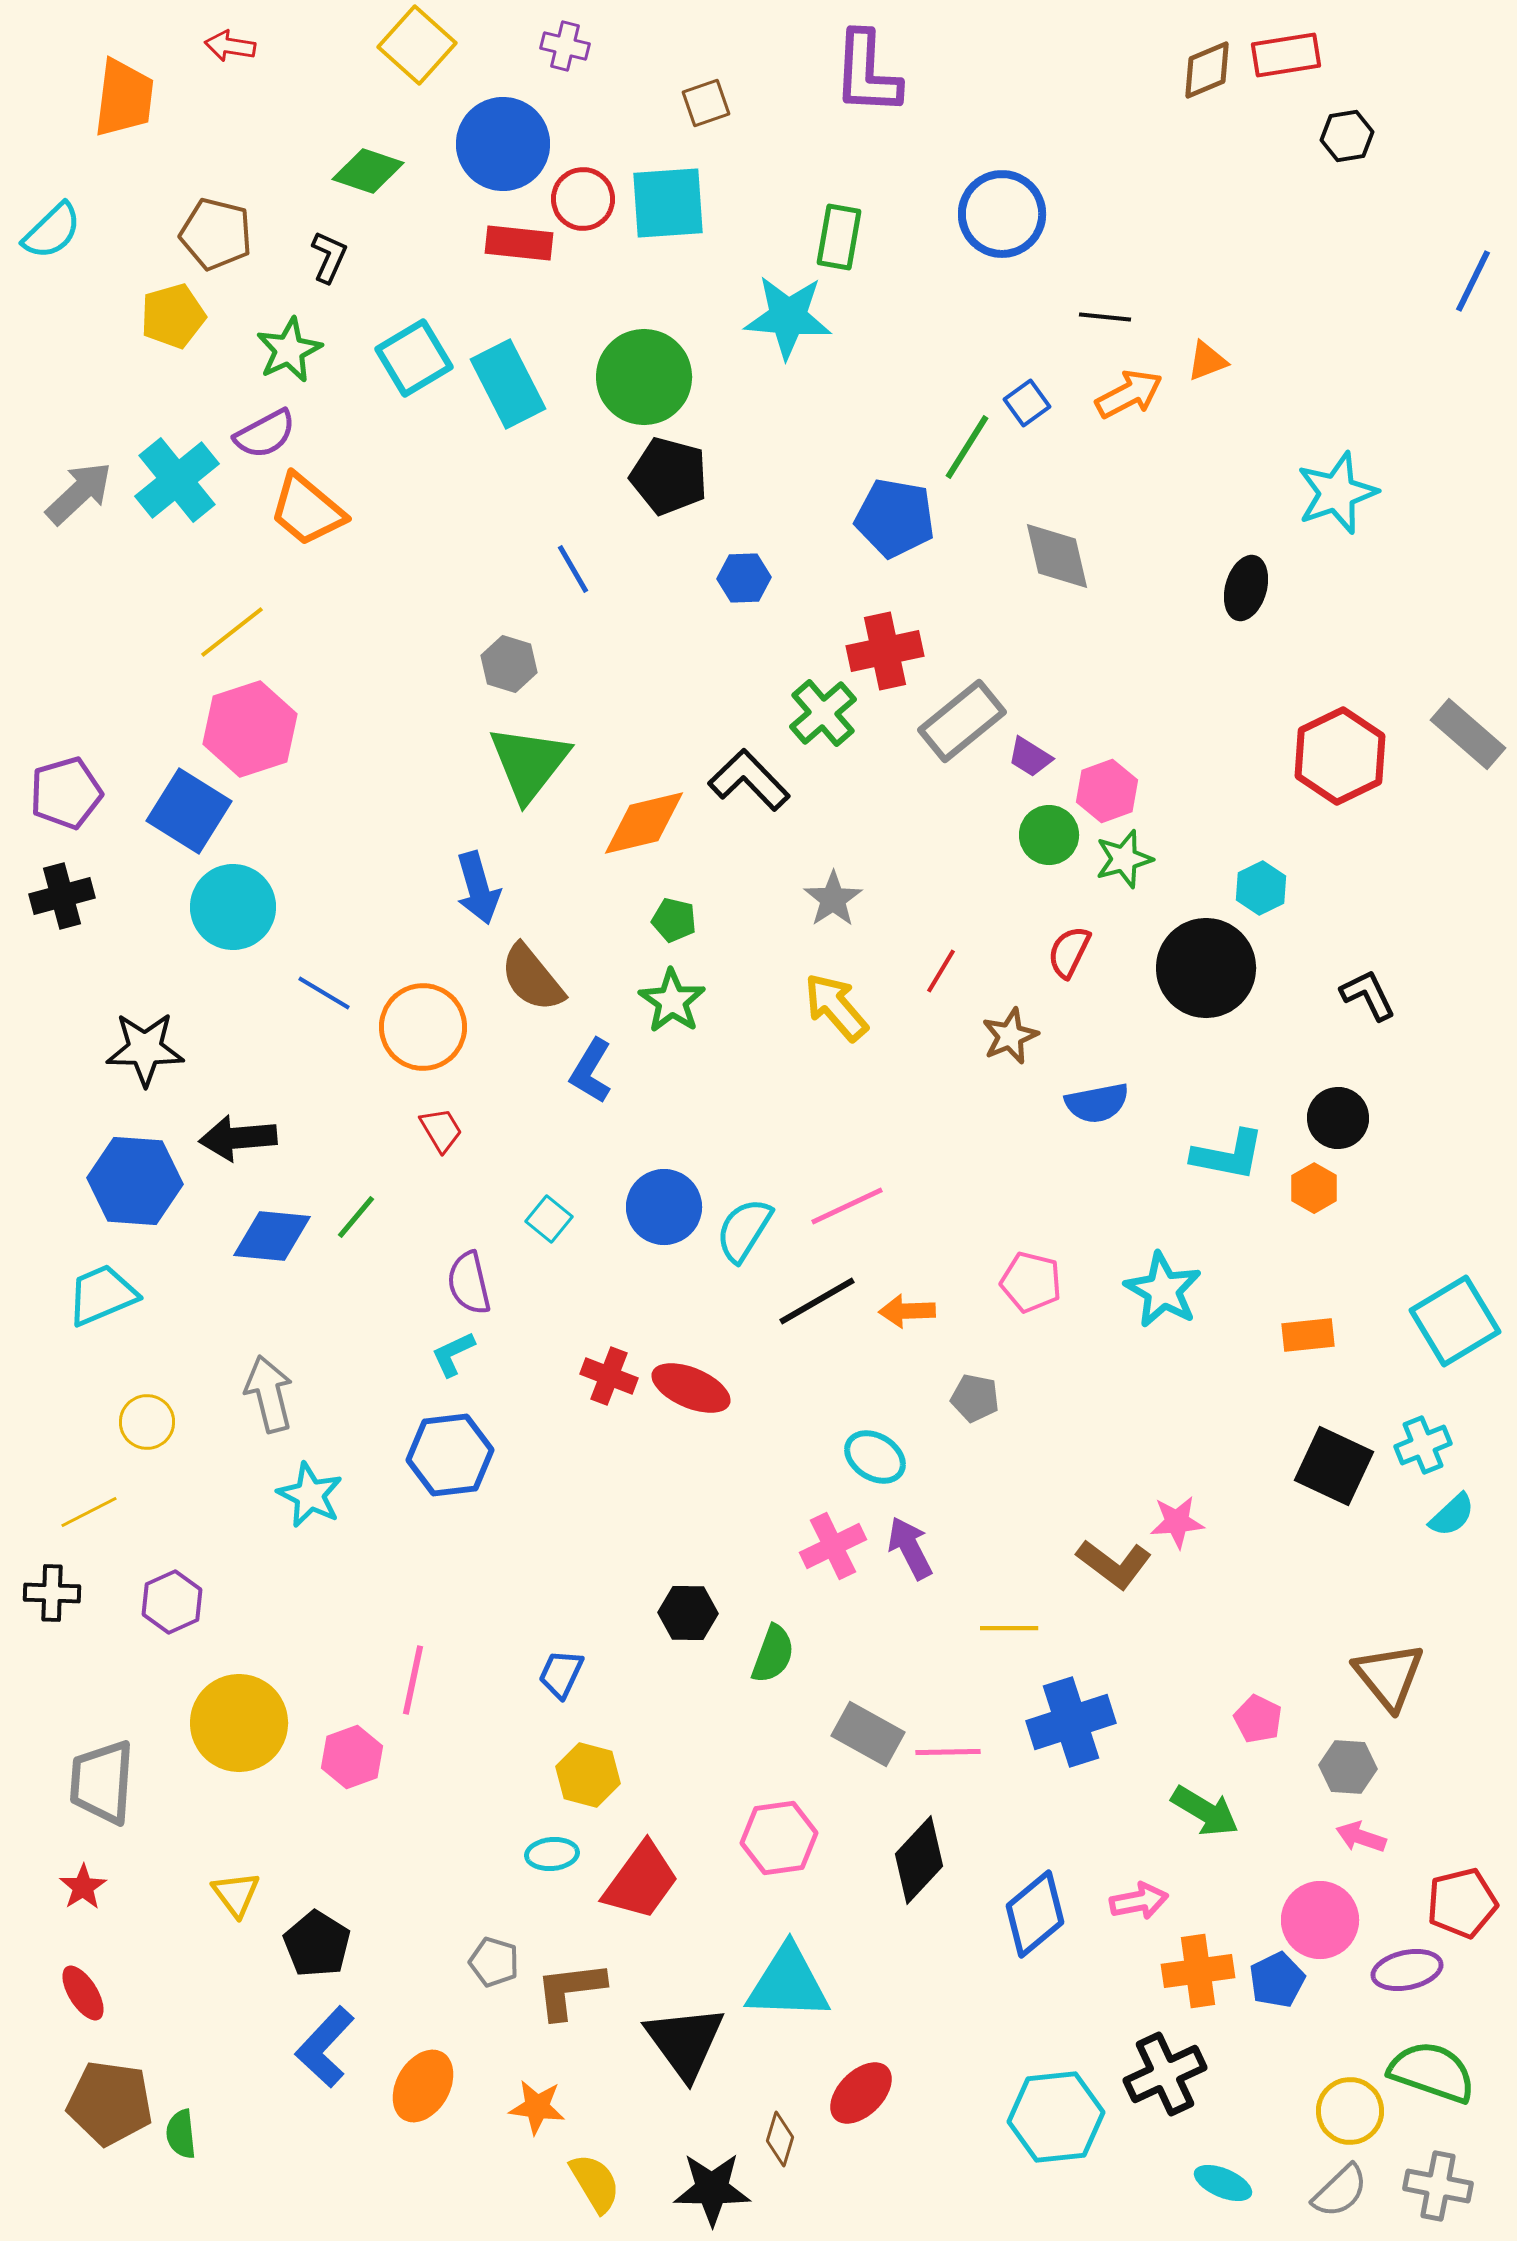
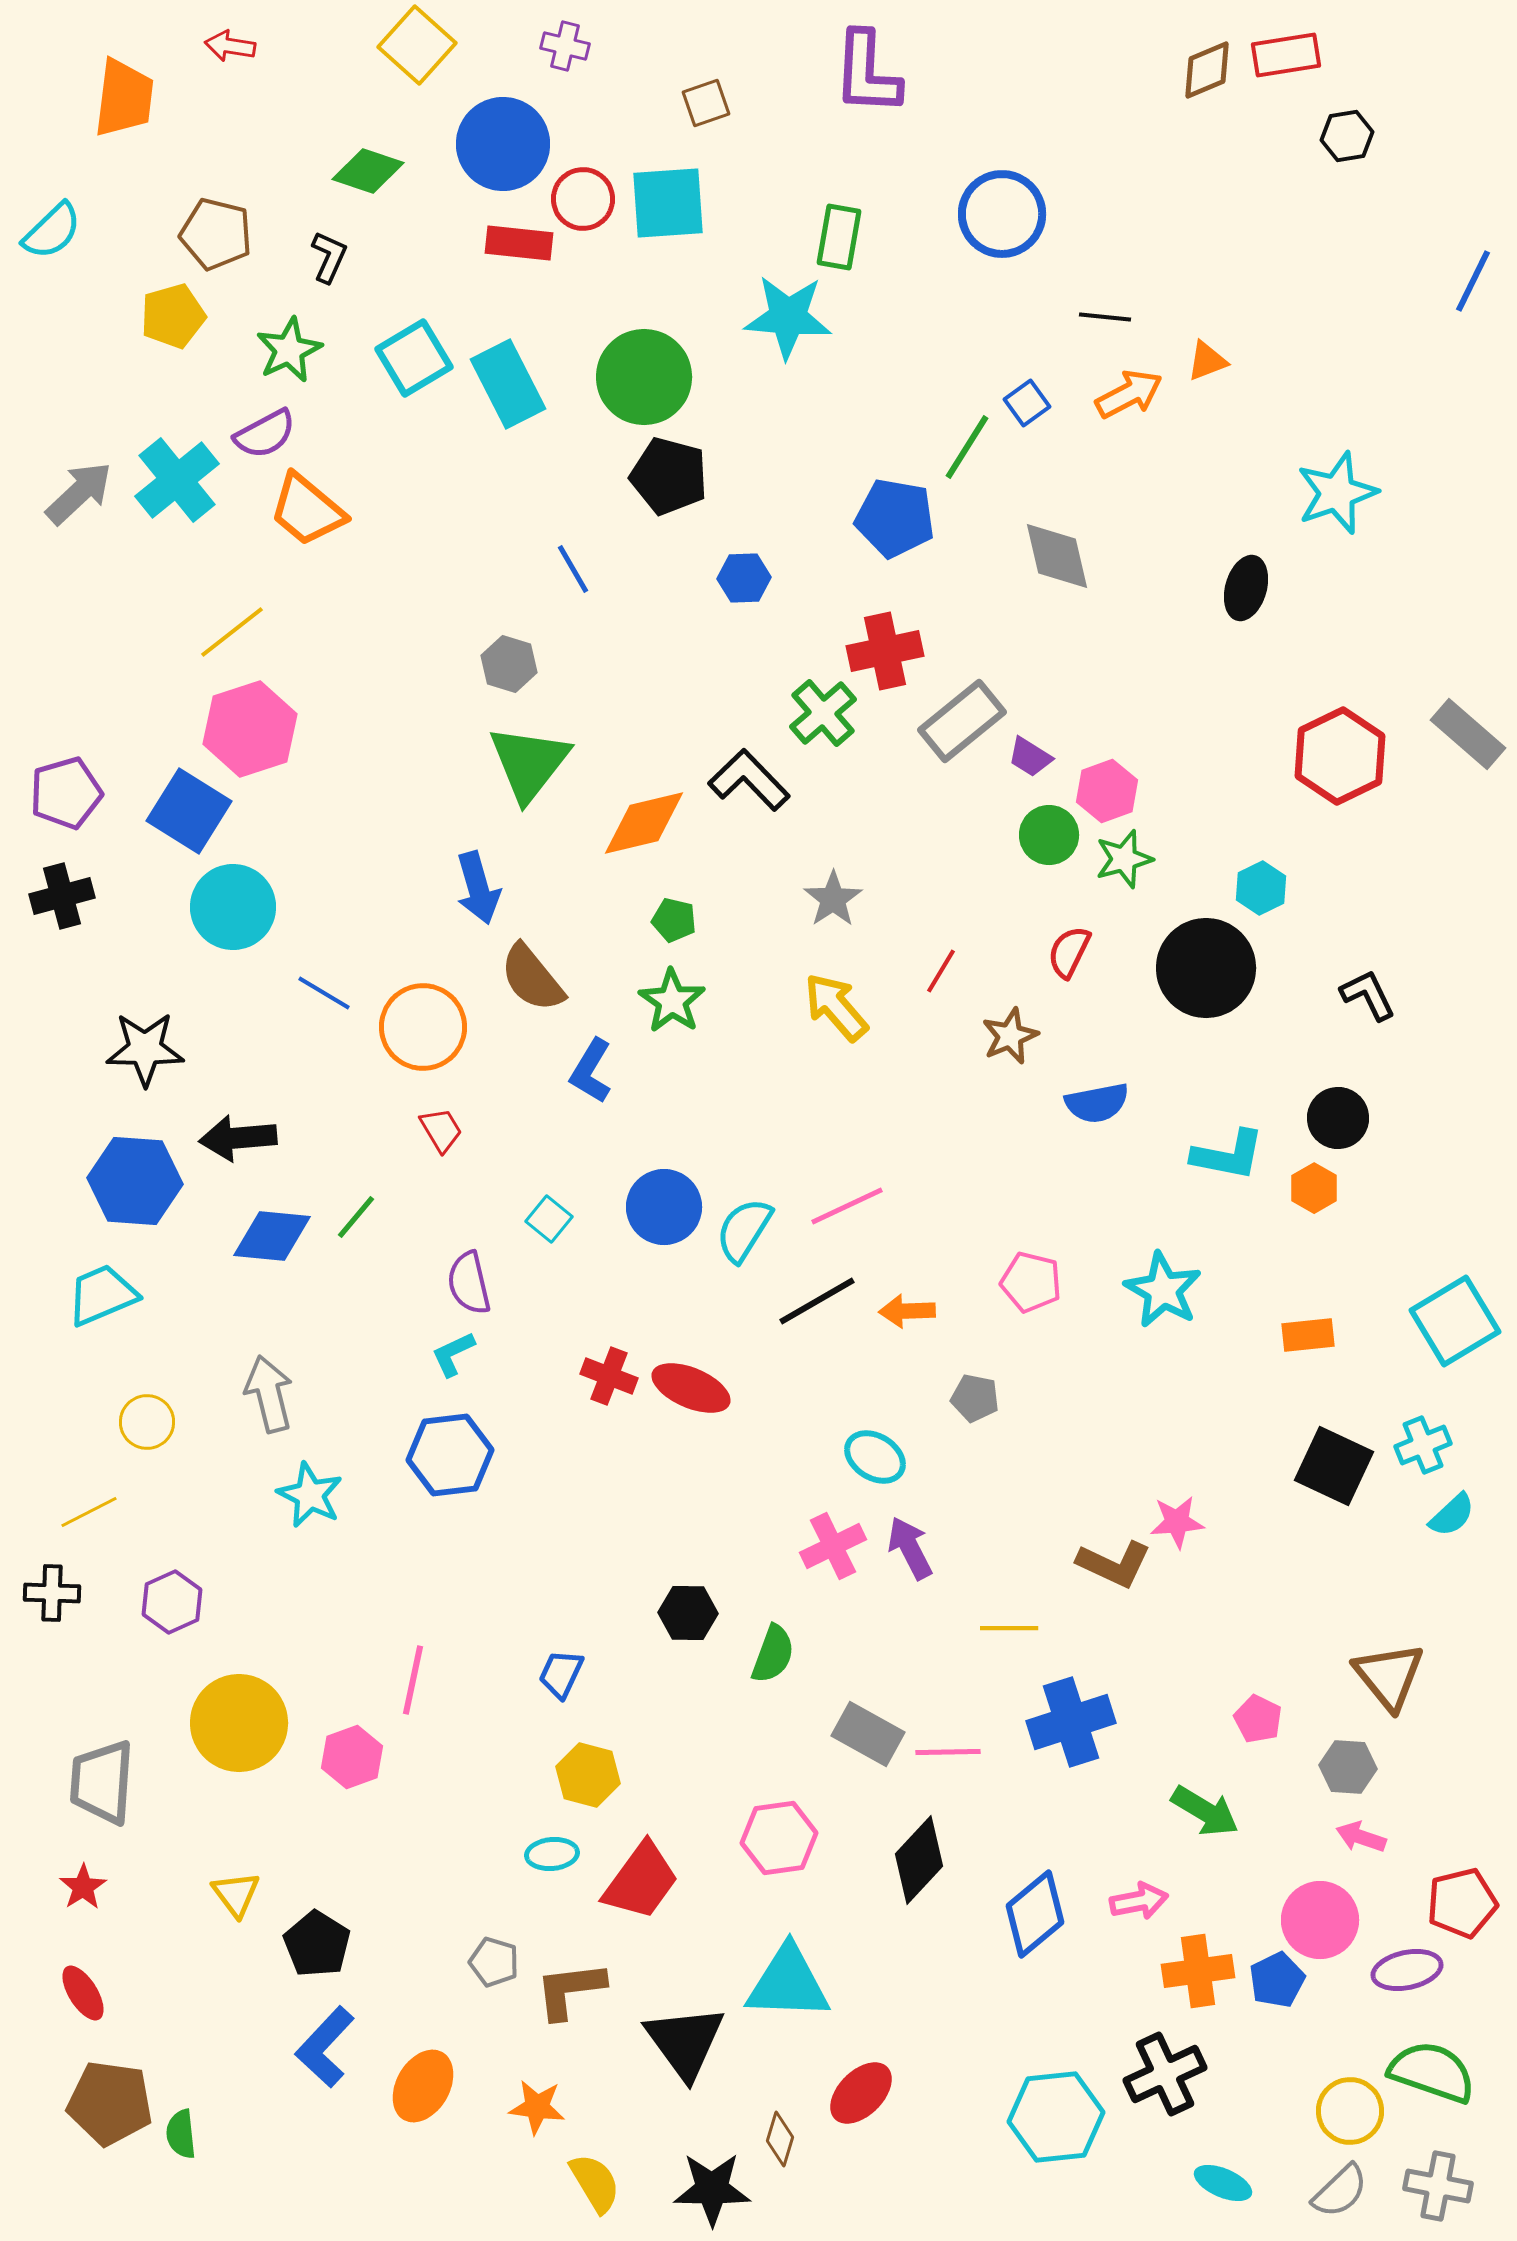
brown L-shape at (1114, 1564): rotated 12 degrees counterclockwise
